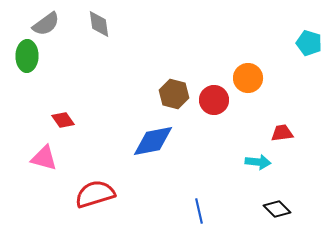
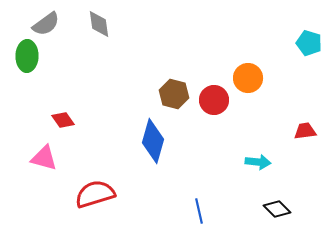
red trapezoid: moved 23 px right, 2 px up
blue diamond: rotated 63 degrees counterclockwise
